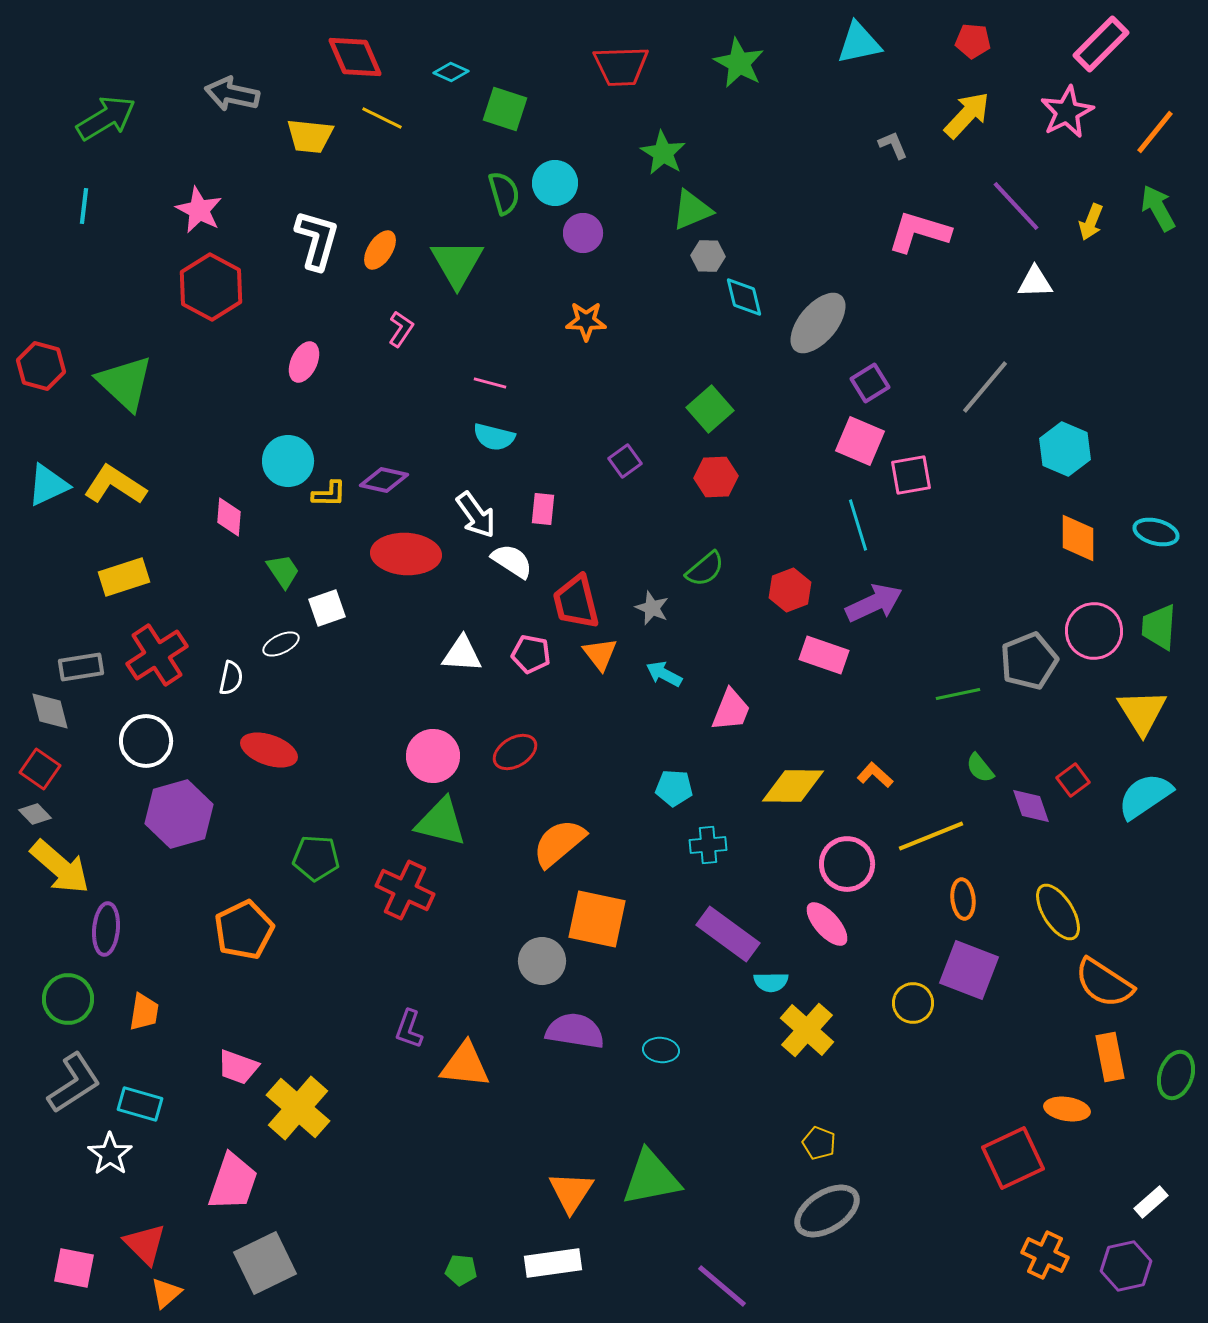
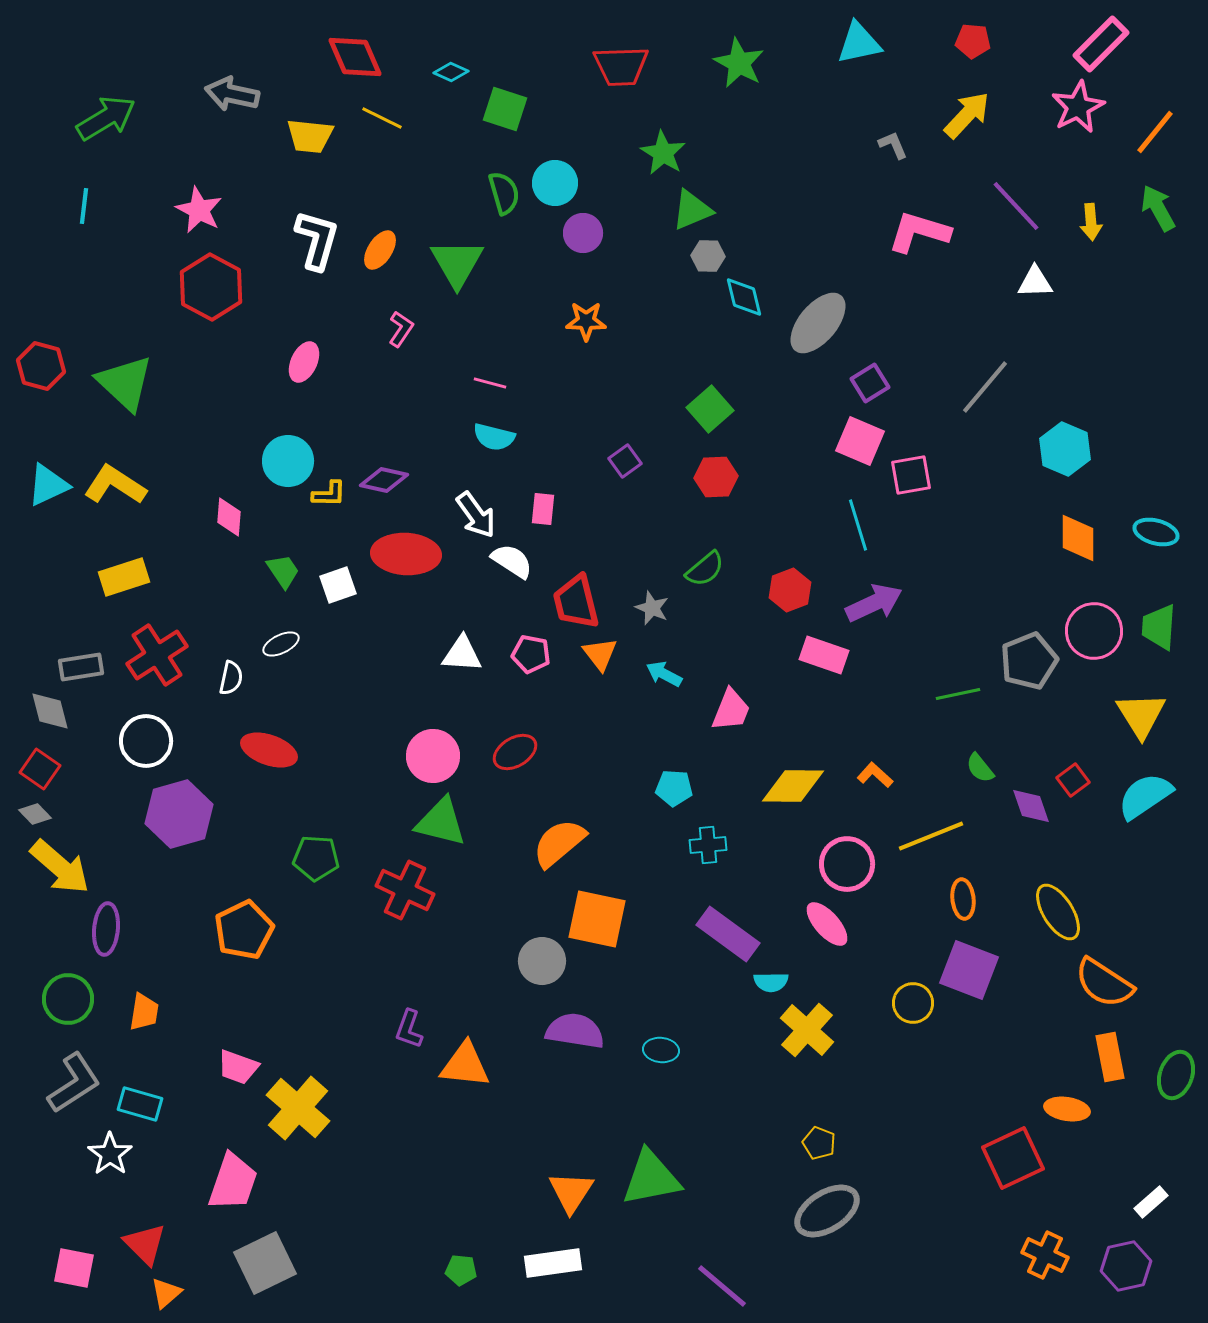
pink star at (1067, 112): moved 11 px right, 5 px up
yellow arrow at (1091, 222): rotated 27 degrees counterclockwise
white square at (327, 608): moved 11 px right, 23 px up
yellow triangle at (1142, 712): moved 1 px left, 3 px down
